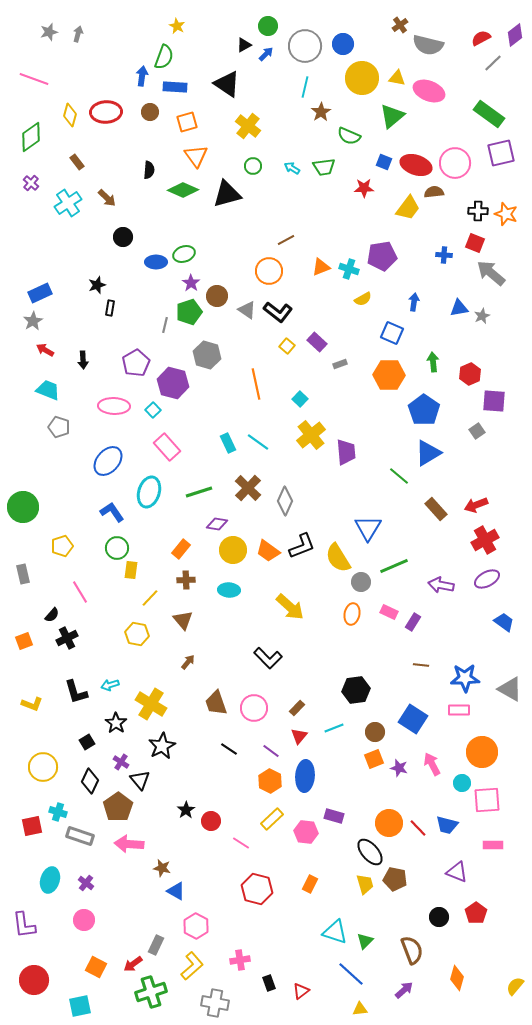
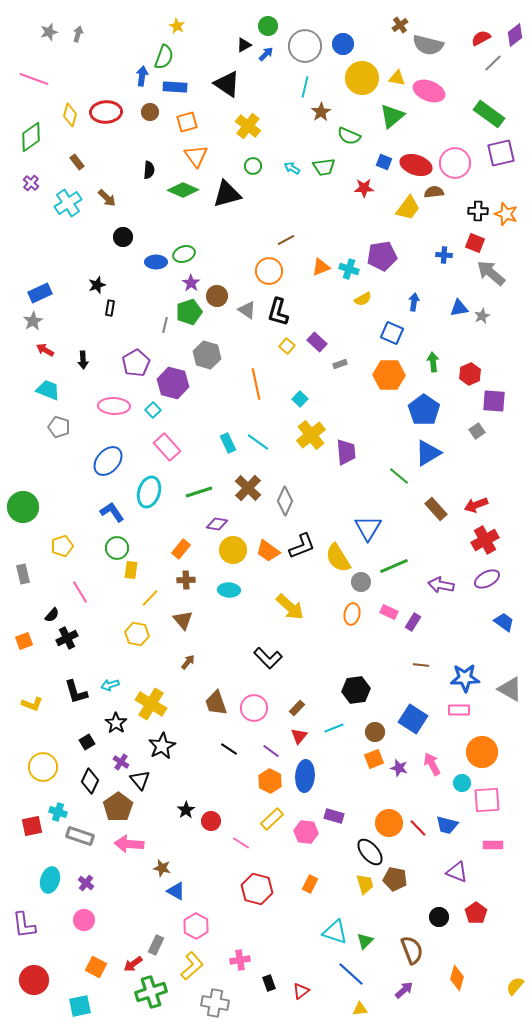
black L-shape at (278, 312): rotated 68 degrees clockwise
